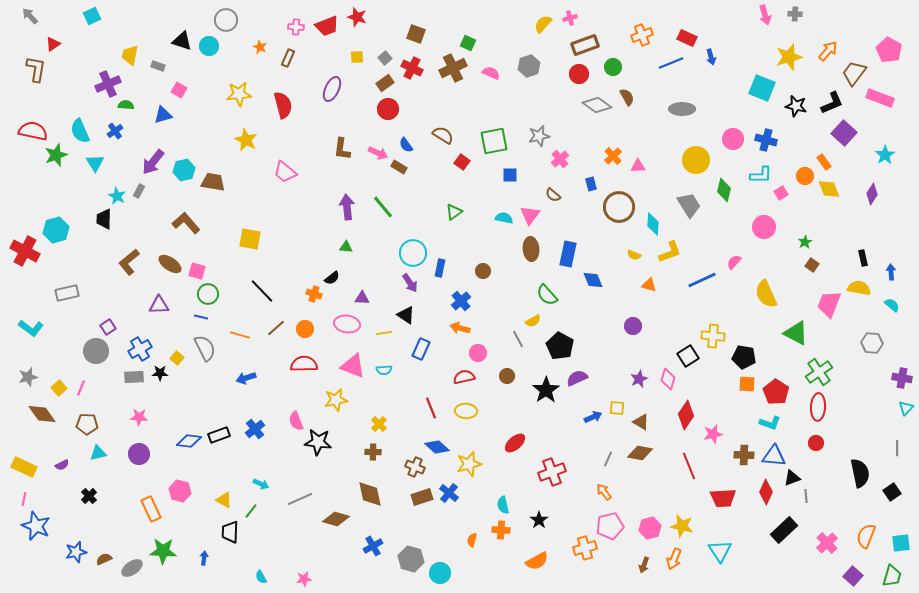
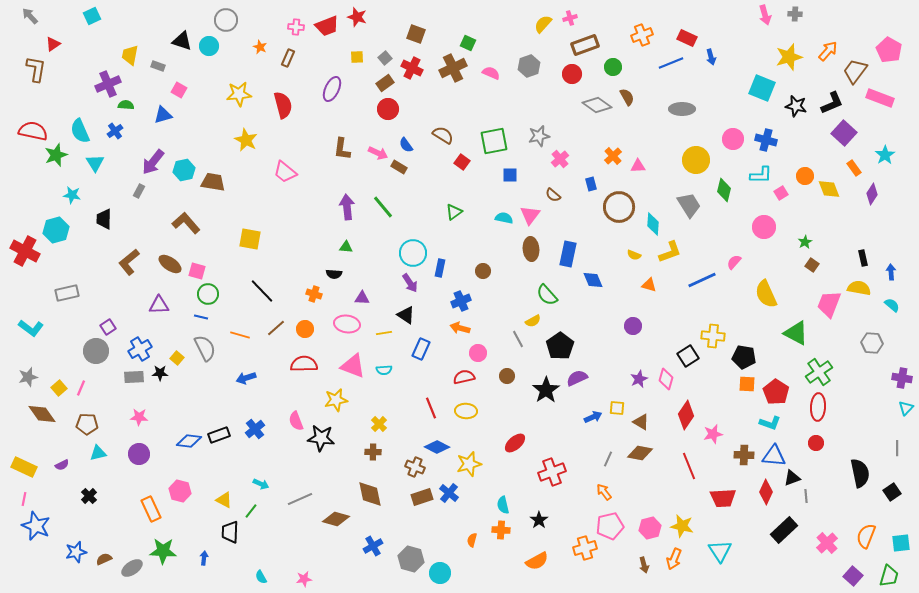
brown trapezoid at (854, 73): moved 1 px right, 2 px up
red circle at (579, 74): moved 7 px left
orange rectangle at (824, 162): moved 30 px right, 6 px down
cyan star at (117, 196): moved 45 px left, 1 px up; rotated 18 degrees counterclockwise
black semicircle at (332, 278): moved 2 px right, 4 px up; rotated 42 degrees clockwise
blue cross at (461, 301): rotated 18 degrees clockwise
black pentagon at (560, 346): rotated 8 degrees clockwise
pink diamond at (668, 379): moved 2 px left
black star at (318, 442): moved 3 px right, 4 px up
blue diamond at (437, 447): rotated 15 degrees counterclockwise
brown arrow at (644, 565): rotated 35 degrees counterclockwise
green trapezoid at (892, 576): moved 3 px left
